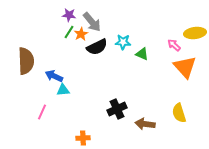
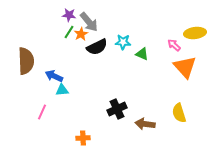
gray arrow: moved 3 px left
cyan triangle: moved 1 px left
